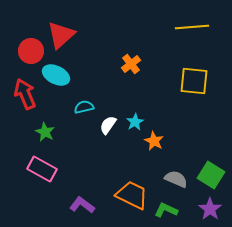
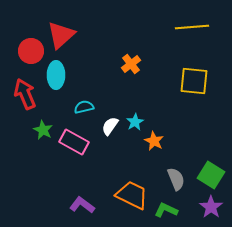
cyan ellipse: rotated 64 degrees clockwise
white semicircle: moved 2 px right, 1 px down
green star: moved 2 px left, 2 px up
pink rectangle: moved 32 px right, 27 px up
gray semicircle: rotated 45 degrees clockwise
purple star: moved 1 px right, 2 px up
